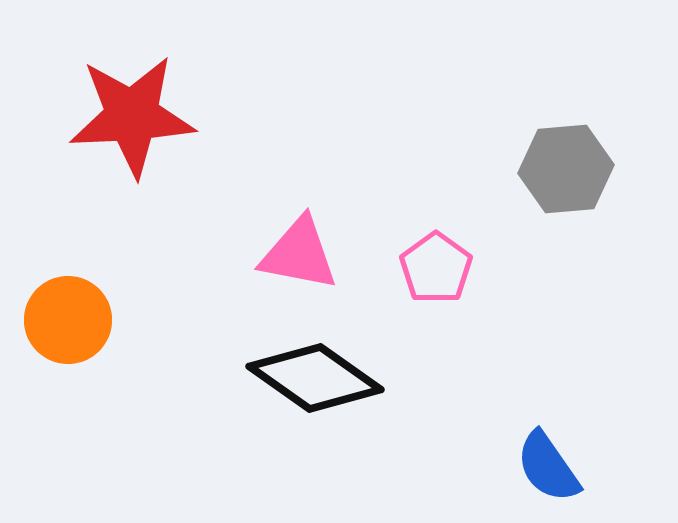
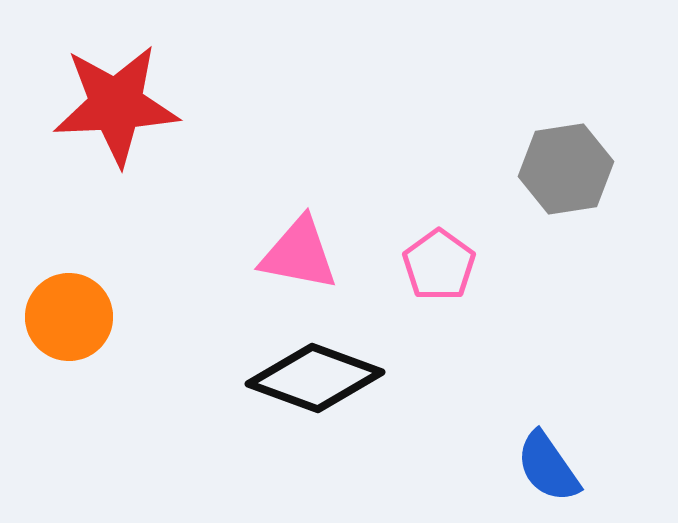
red star: moved 16 px left, 11 px up
gray hexagon: rotated 4 degrees counterclockwise
pink pentagon: moved 3 px right, 3 px up
orange circle: moved 1 px right, 3 px up
black diamond: rotated 15 degrees counterclockwise
